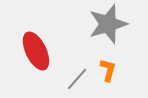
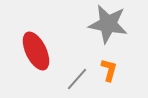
gray star: rotated 27 degrees clockwise
orange L-shape: moved 1 px right
